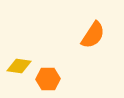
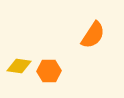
orange hexagon: moved 1 px right, 8 px up
